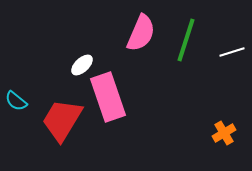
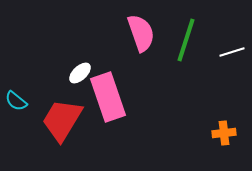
pink semicircle: rotated 42 degrees counterclockwise
white ellipse: moved 2 px left, 8 px down
orange cross: rotated 25 degrees clockwise
